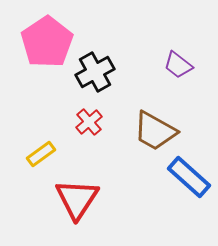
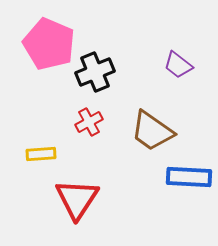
pink pentagon: moved 2 px right, 2 px down; rotated 15 degrees counterclockwise
black cross: rotated 6 degrees clockwise
red cross: rotated 12 degrees clockwise
brown trapezoid: moved 3 px left; rotated 6 degrees clockwise
yellow rectangle: rotated 32 degrees clockwise
blue rectangle: rotated 39 degrees counterclockwise
